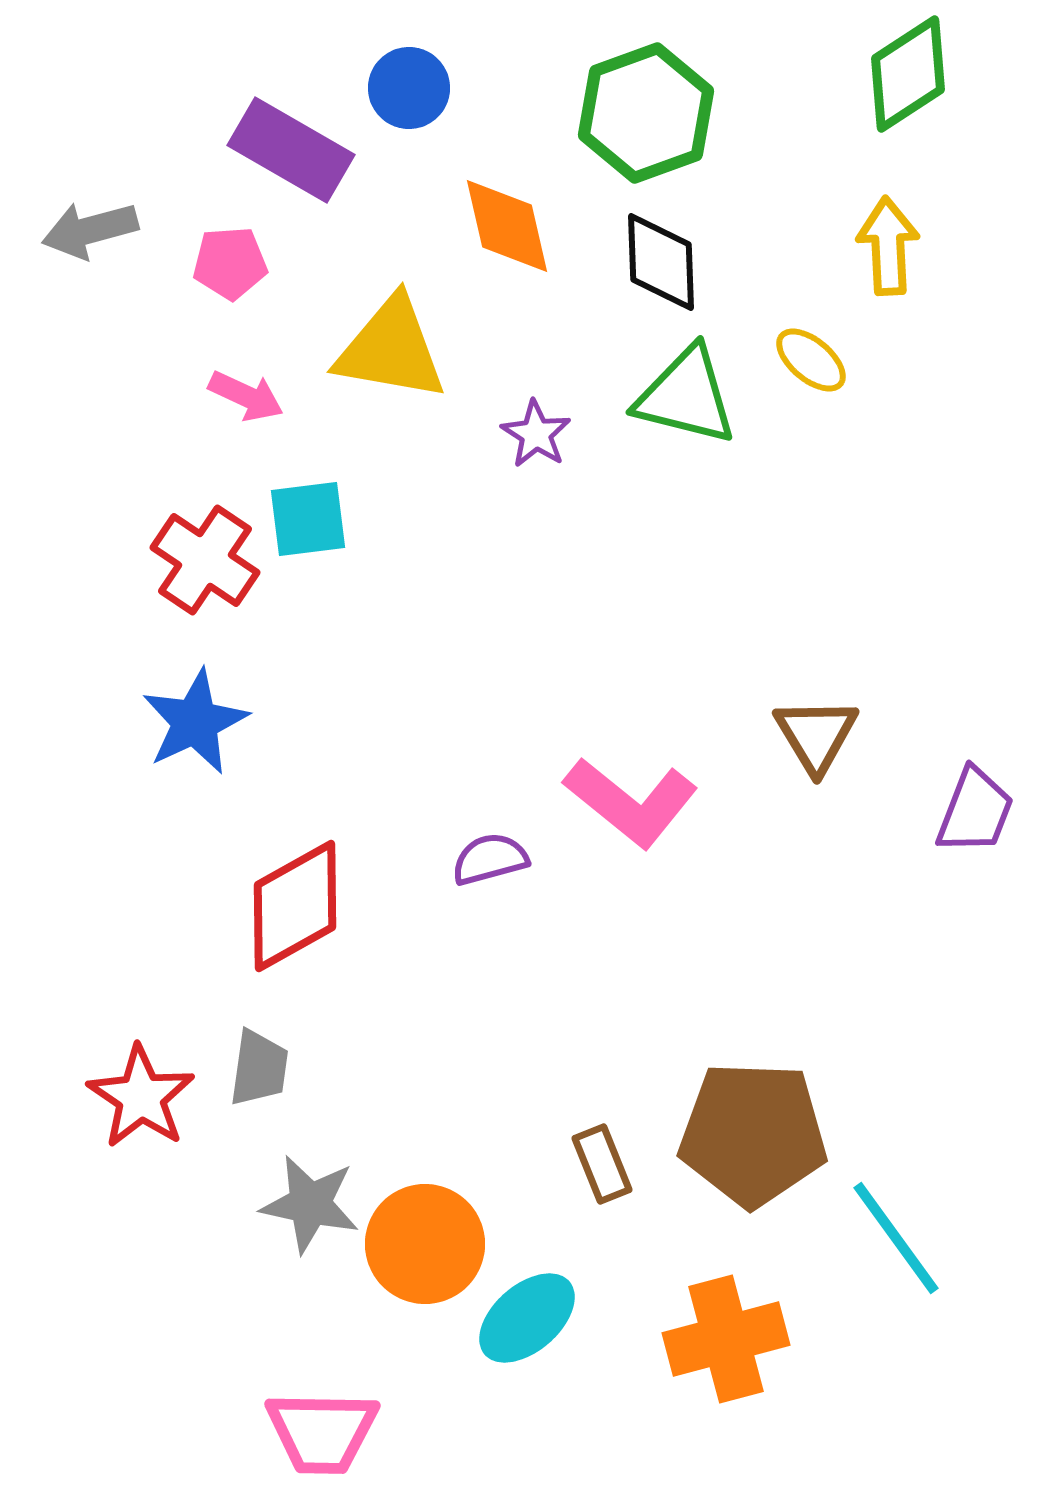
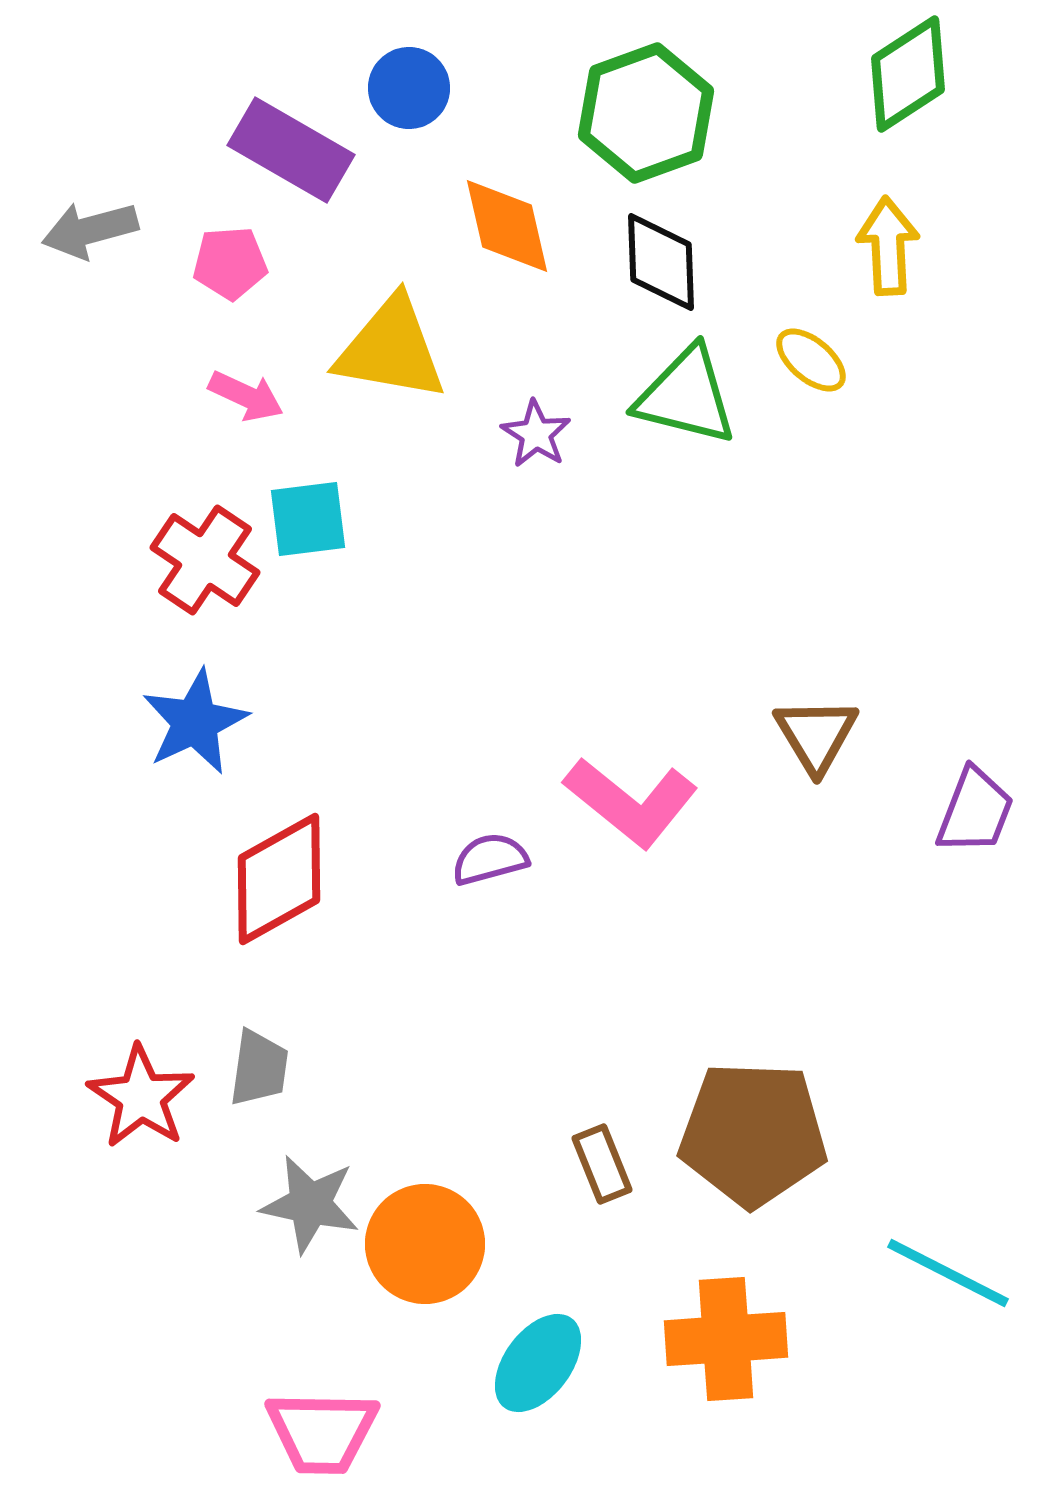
red diamond: moved 16 px left, 27 px up
cyan line: moved 52 px right, 35 px down; rotated 27 degrees counterclockwise
cyan ellipse: moved 11 px right, 45 px down; rotated 12 degrees counterclockwise
orange cross: rotated 11 degrees clockwise
